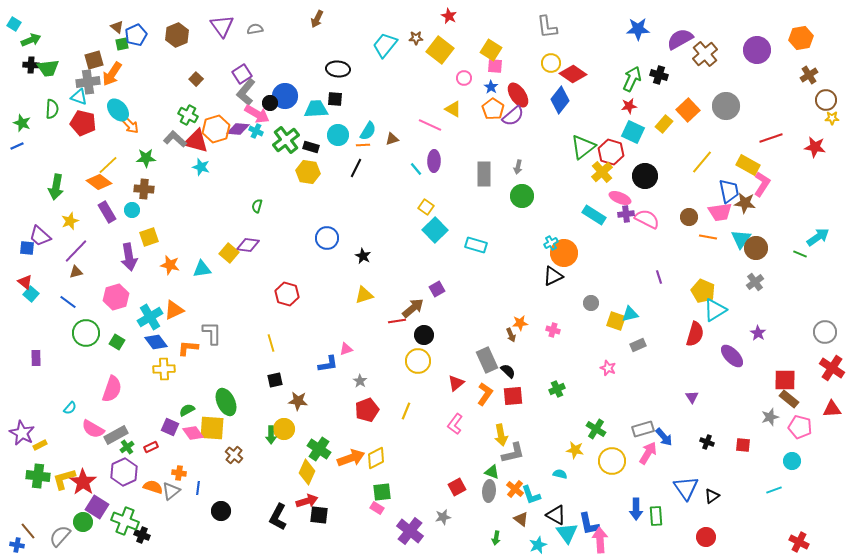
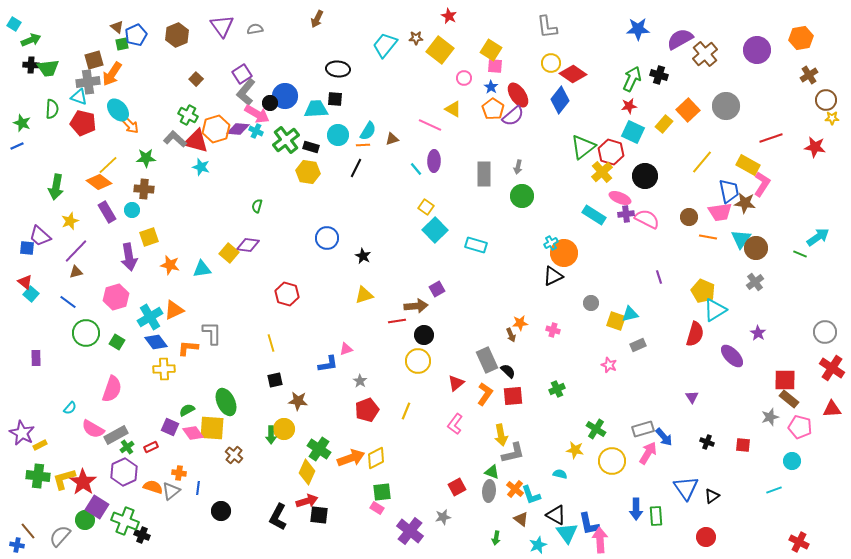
brown arrow at (413, 308): moved 3 px right, 2 px up; rotated 35 degrees clockwise
pink star at (608, 368): moved 1 px right, 3 px up
green circle at (83, 522): moved 2 px right, 2 px up
